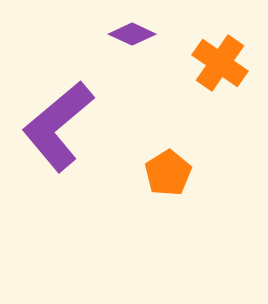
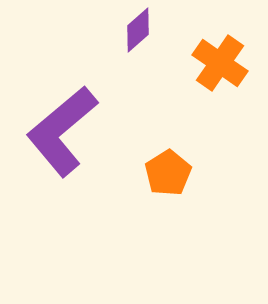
purple diamond: moved 6 px right, 4 px up; rotated 66 degrees counterclockwise
purple L-shape: moved 4 px right, 5 px down
